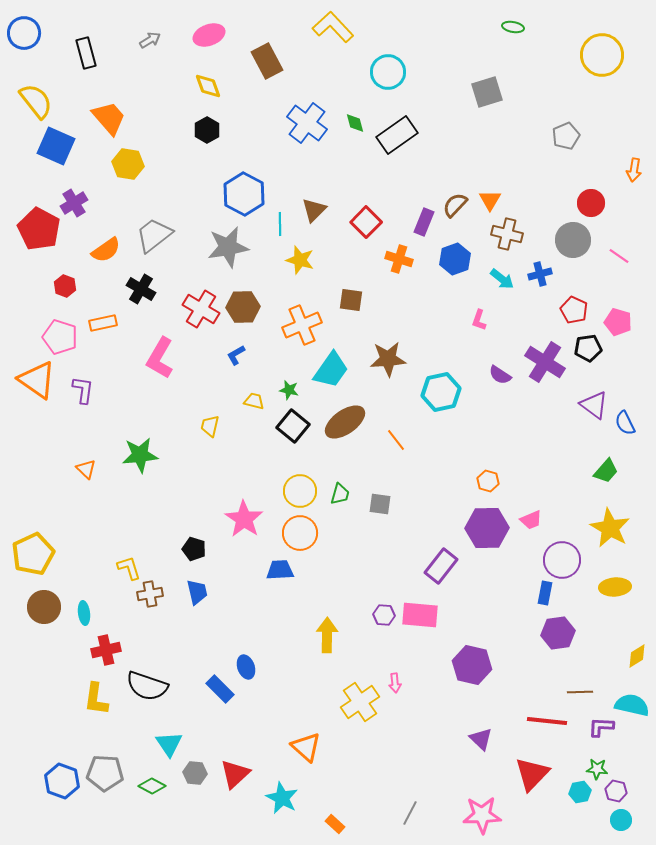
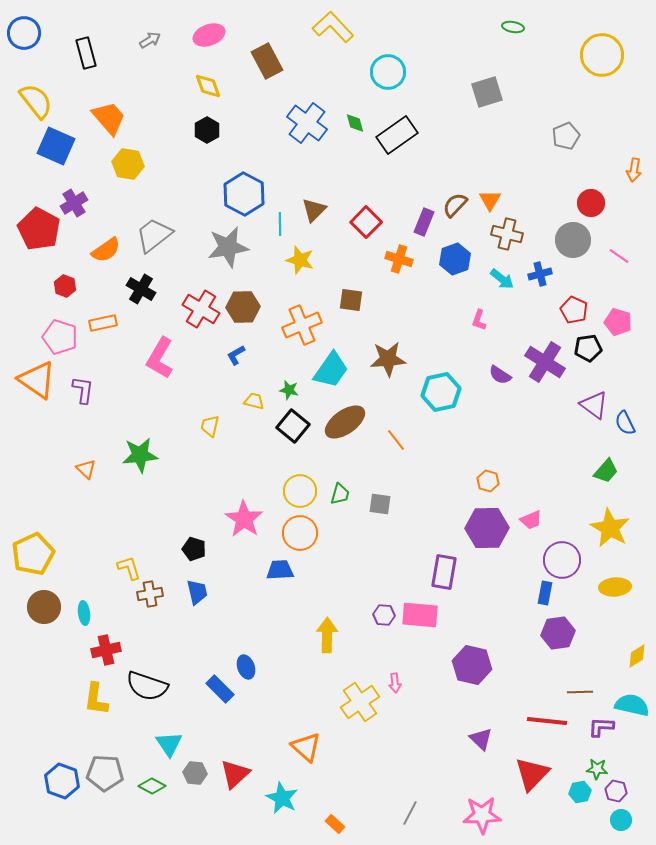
purple rectangle at (441, 566): moved 3 px right, 6 px down; rotated 28 degrees counterclockwise
